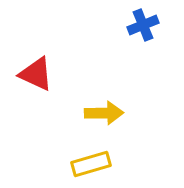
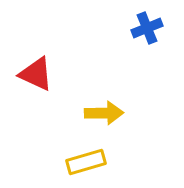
blue cross: moved 4 px right, 3 px down
yellow rectangle: moved 5 px left, 2 px up
